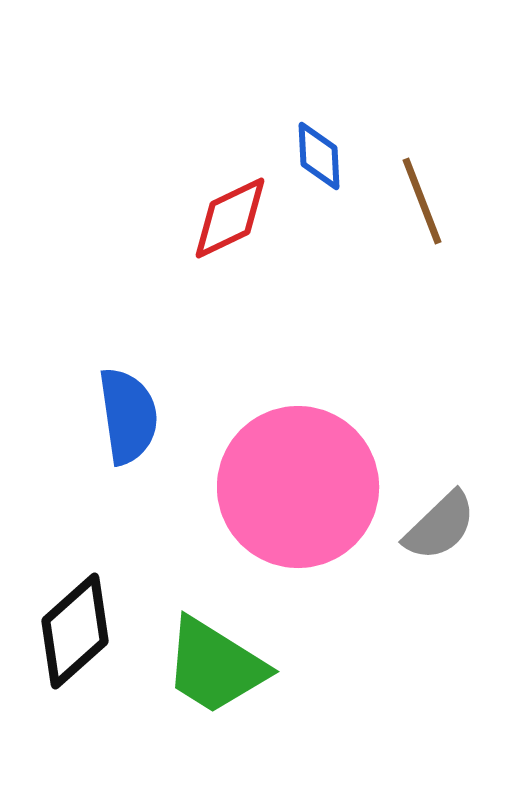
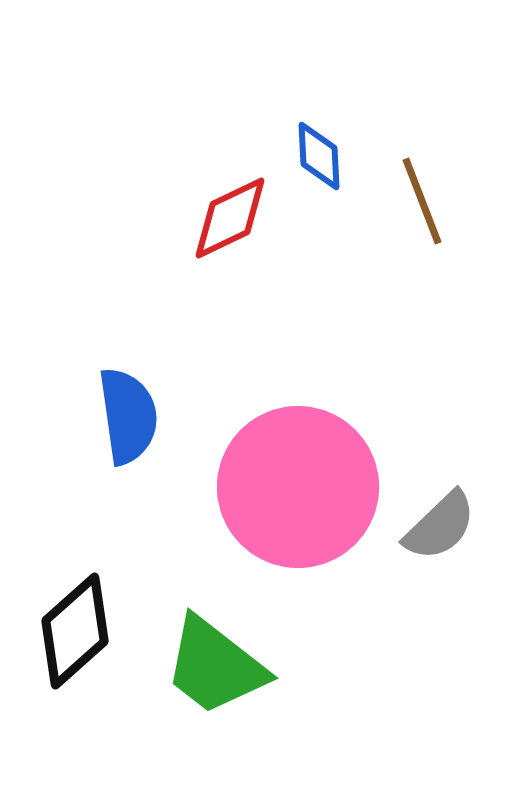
green trapezoid: rotated 6 degrees clockwise
